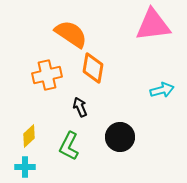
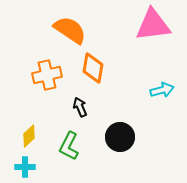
orange semicircle: moved 1 px left, 4 px up
